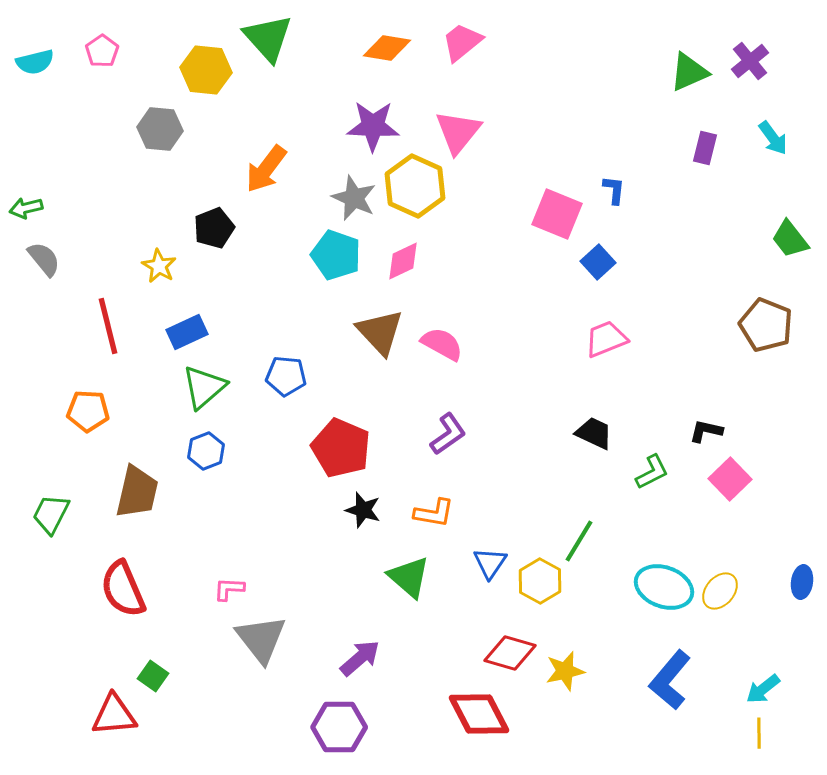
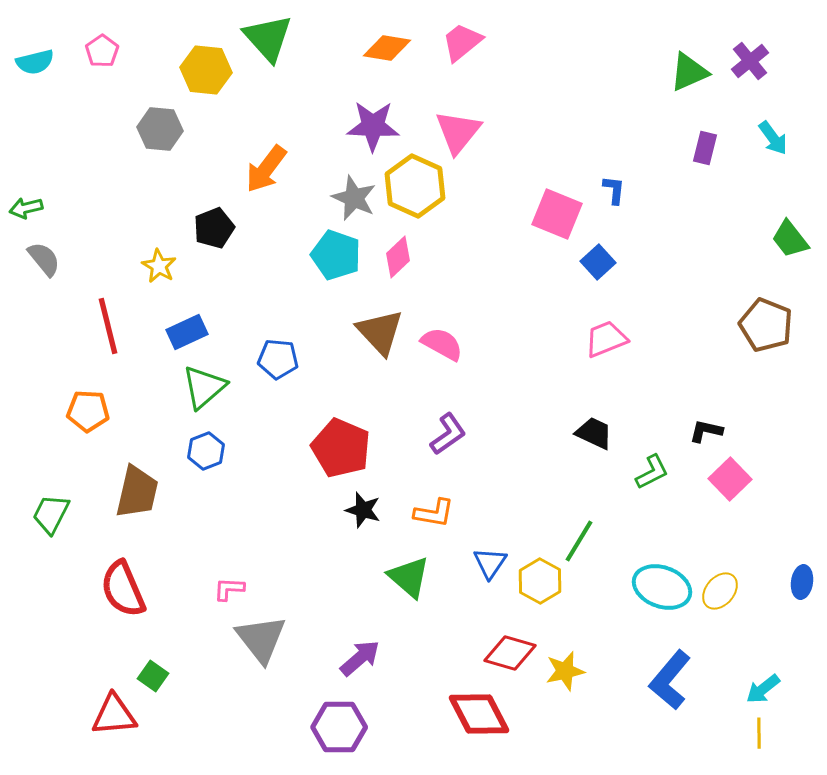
pink diamond at (403, 261): moved 5 px left, 4 px up; rotated 18 degrees counterclockwise
blue pentagon at (286, 376): moved 8 px left, 17 px up
cyan ellipse at (664, 587): moved 2 px left
